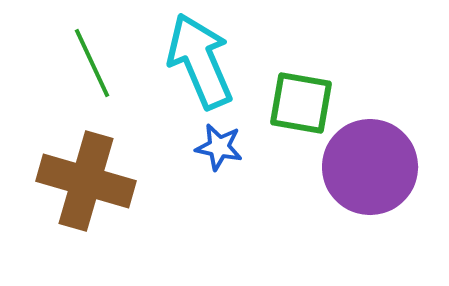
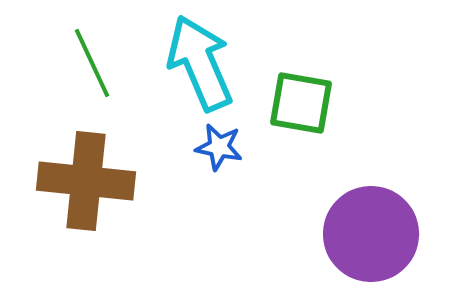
cyan arrow: moved 2 px down
purple circle: moved 1 px right, 67 px down
brown cross: rotated 10 degrees counterclockwise
